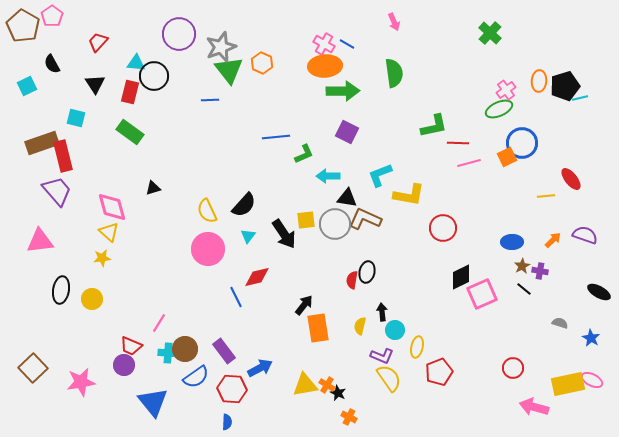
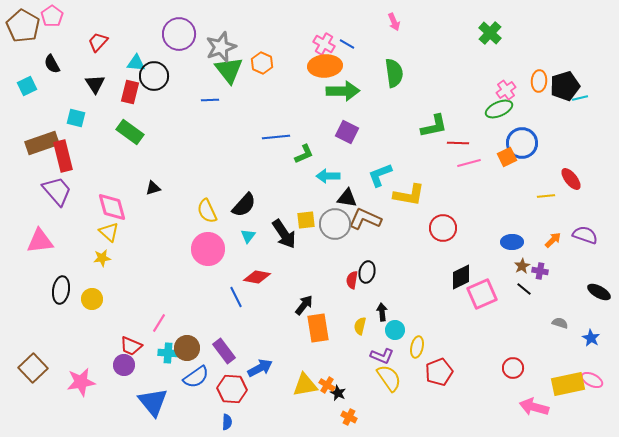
red diamond at (257, 277): rotated 24 degrees clockwise
brown circle at (185, 349): moved 2 px right, 1 px up
